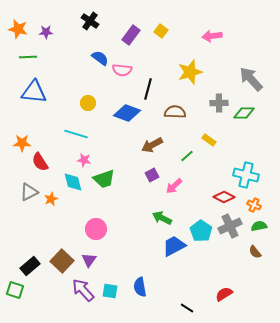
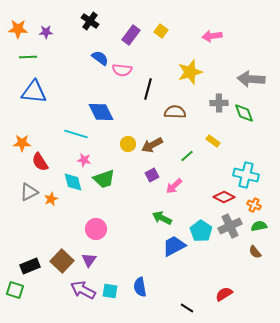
orange star at (18, 29): rotated 12 degrees counterclockwise
gray arrow at (251, 79): rotated 44 degrees counterclockwise
yellow circle at (88, 103): moved 40 px right, 41 px down
blue diamond at (127, 113): moved 26 px left, 1 px up; rotated 44 degrees clockwise
green diamond at (244, 113): rotated 70 degrees clockwise
yellow rectangle at (209, 140): moved 4 px right, 1 px down
black rectangle at (30, 266): rotated 18 degrees clockwise
purple arrow at (83, 290): rotated 20 degrees counterclockwise
